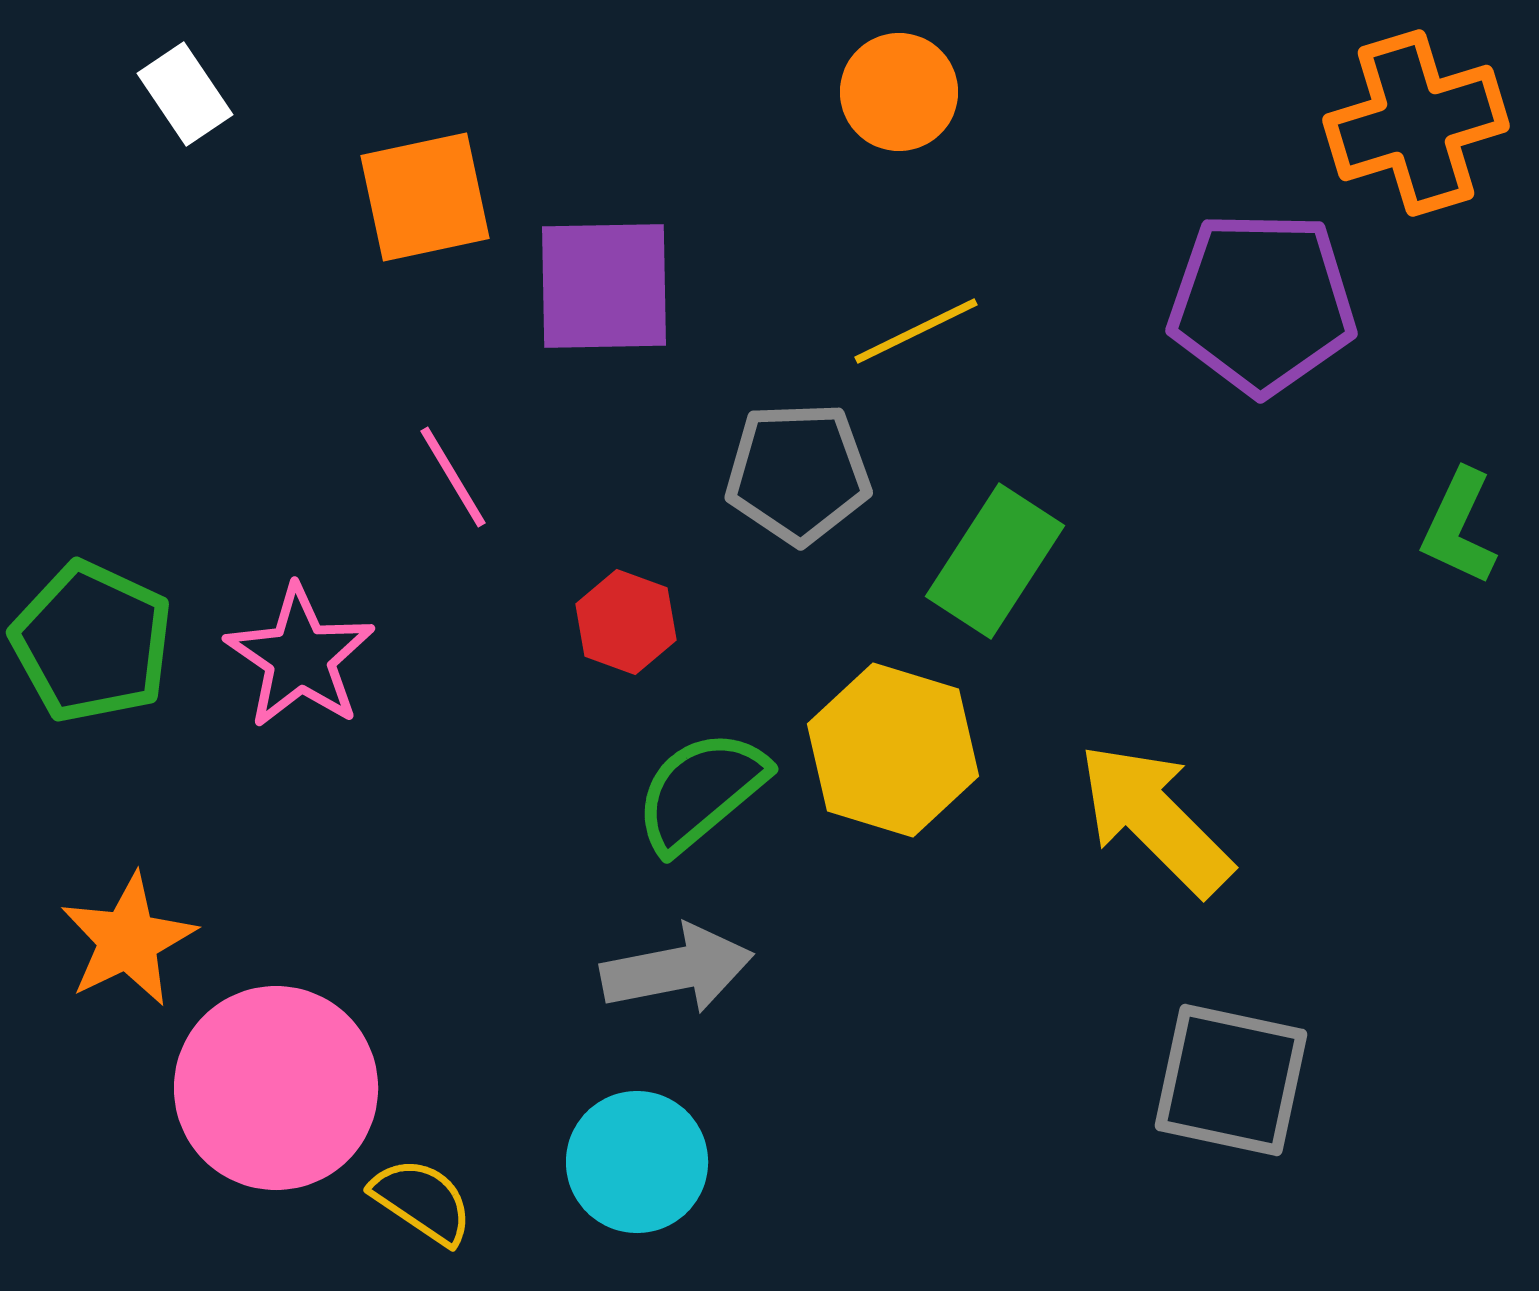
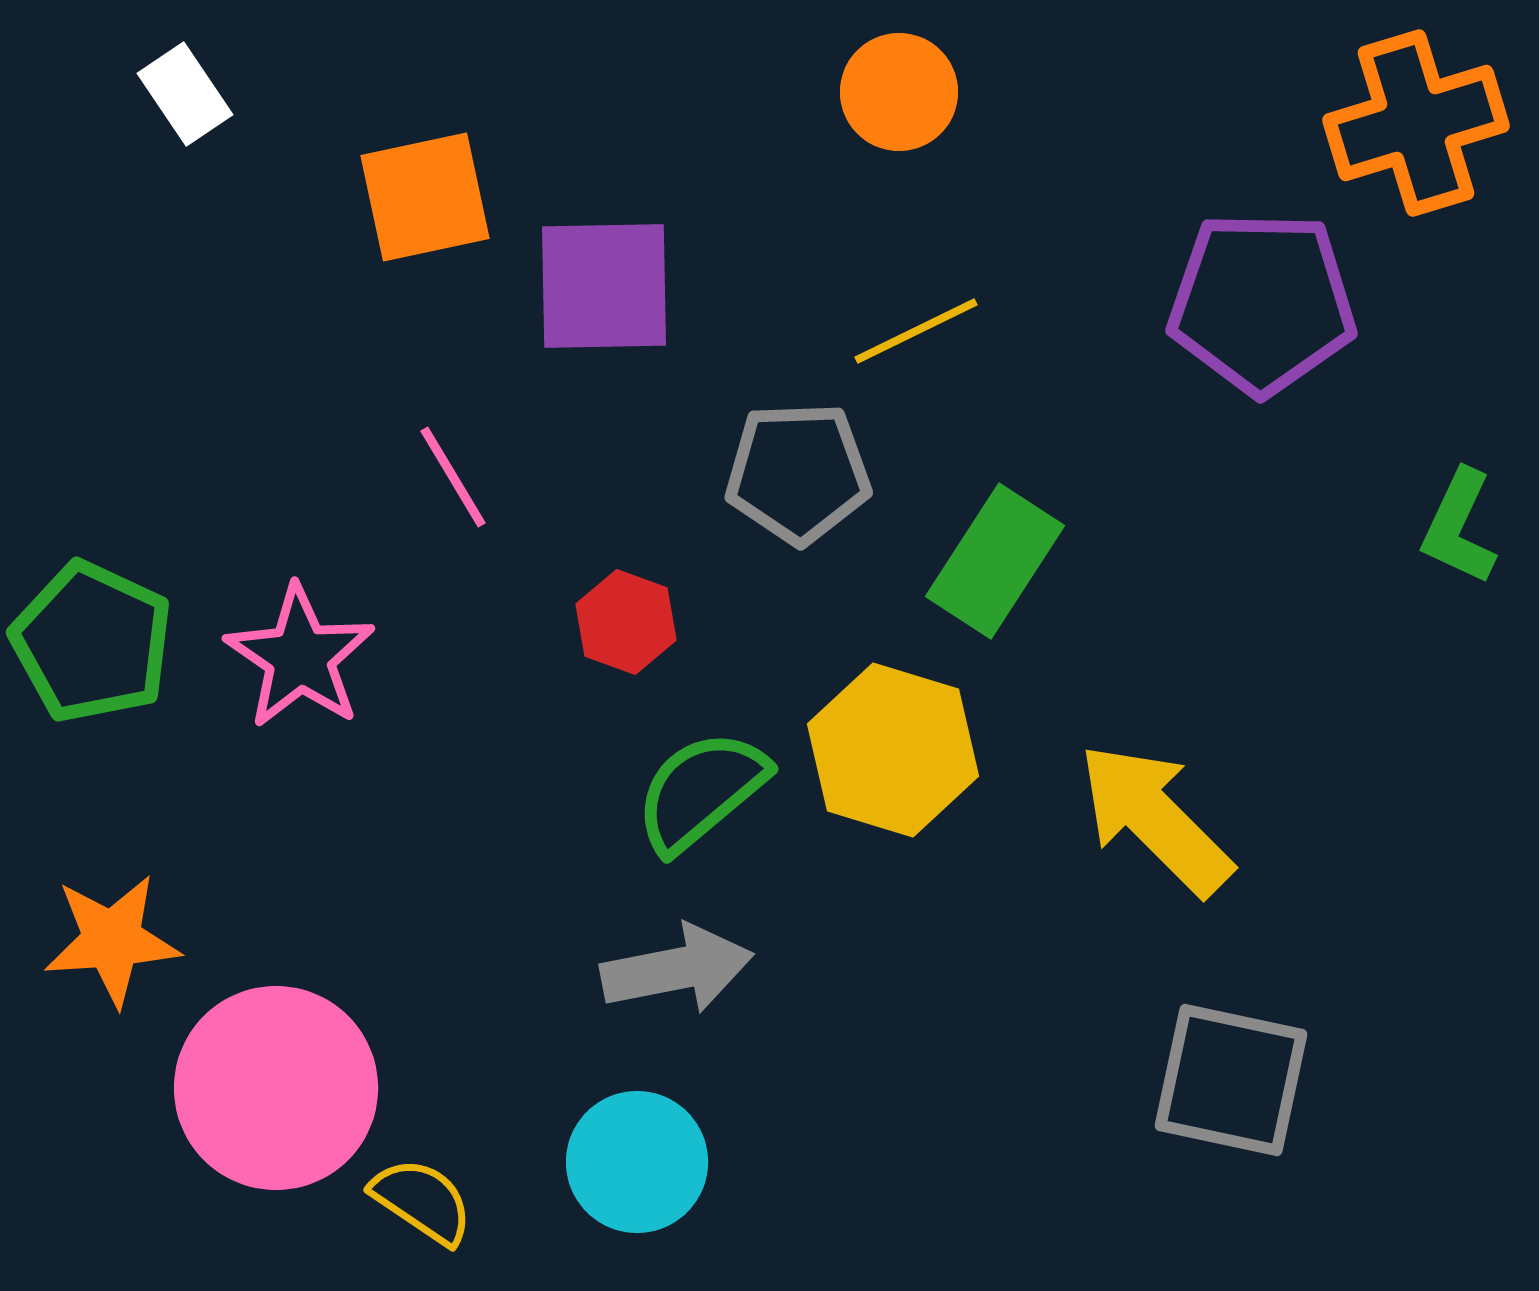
orange star: moved 16 px left; rotated 22 degrees clockwise
